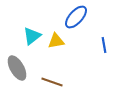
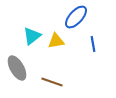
blue line: moved 11 px left, 1 px up
